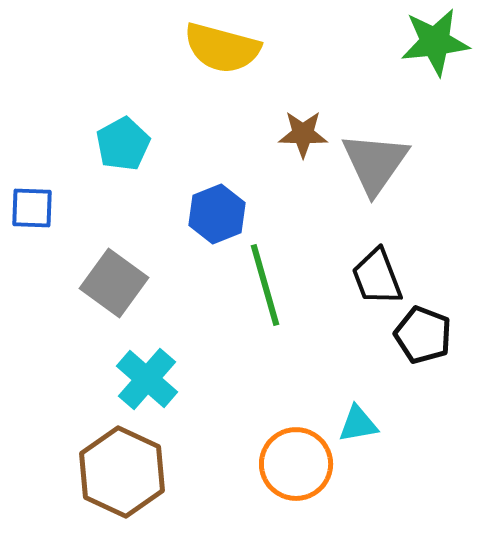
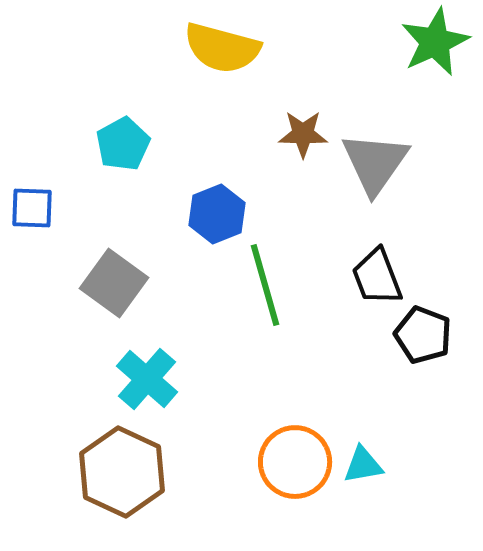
green star: rotated 18 degrees counterclockwise
cyan triangle: moved 5 px right, 41 px down
orange circle: moved 1 px left, 2 px up
